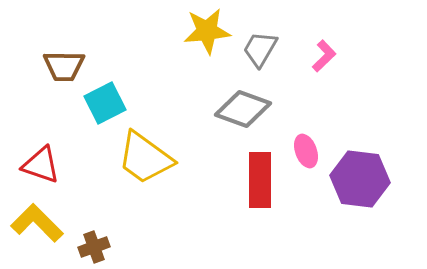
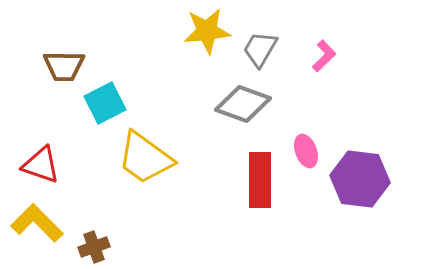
gray diamond: moved 5 px up
